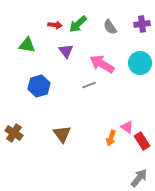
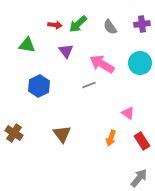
blue hexagon: rotated 10 degrees counterclockwise
pink triangle: moved 1 px right, 14 px up
